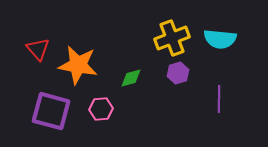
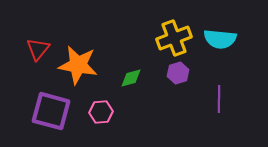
yellow cross: moved 2 px right
red triangle: rotated 20 degrees clockwise
pink hexagon: moved 3 px down
